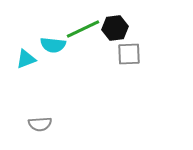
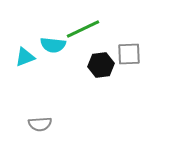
black hexagon: moved 14 px left, 37 px down
cyan triangle: moved 1 px left, 2 px up
